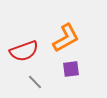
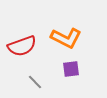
orange L-shape: rotated 56 degrees clockwise
red semicircle: moved 2 px left, 5 px up
